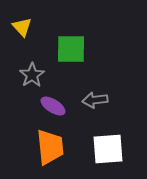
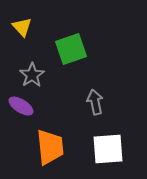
green square: rotated 20 degrees counterclockwise
gray arrow: moved 2 px down; rotated 85 degrees clockwise
purple ellipse: moved 32 px left
